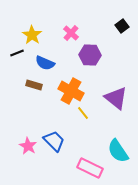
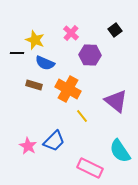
black square: moved 7 px left, 4 px down
yellow star: moved 3 px right, 5 px down; rotated 12 degrees counterclockwise
black line: rotated 24 degrees clockwise
orange cross: moved 3 px left, 2 px up
purple triangle: moved 3 px down
yellow line: moved 1 px left, 3 px down
blue trapezoid: rotated 90 degrees clockwise
cyan semicircle: moved 2 px right
